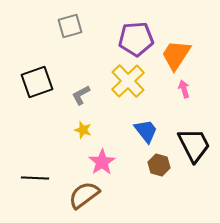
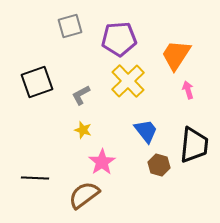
purple pentagon: moved 17 px left
pink arrow: moved 4 px right, 1 px down
black trapezoid: rotated 33 degrees clockwise
